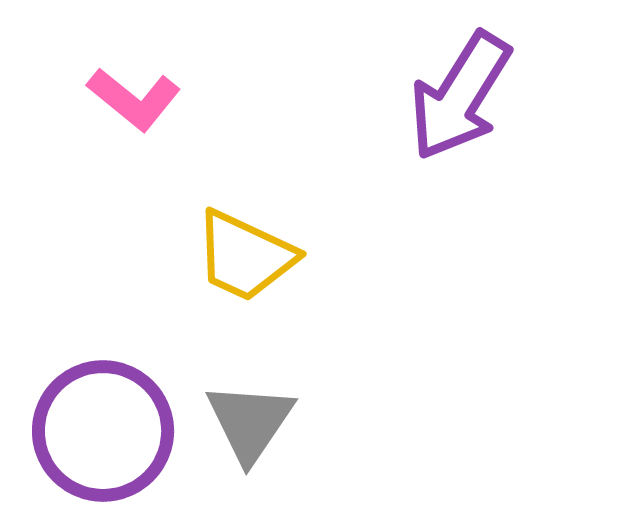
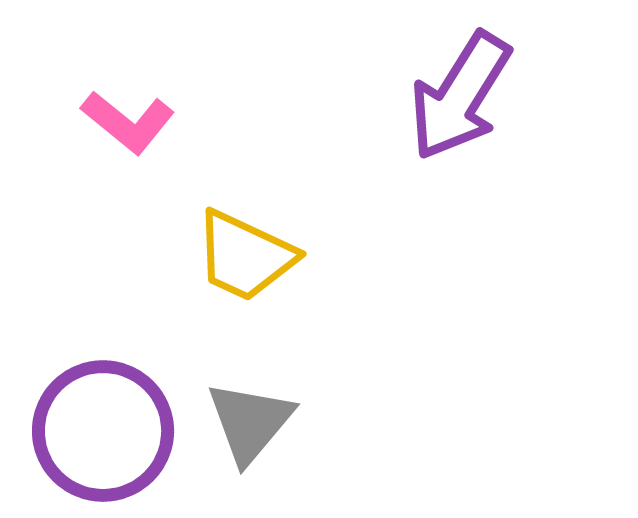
pink L-shape: moved 6 px left, 23 px down
gray triangle: rotated 6 degrees clockwise
